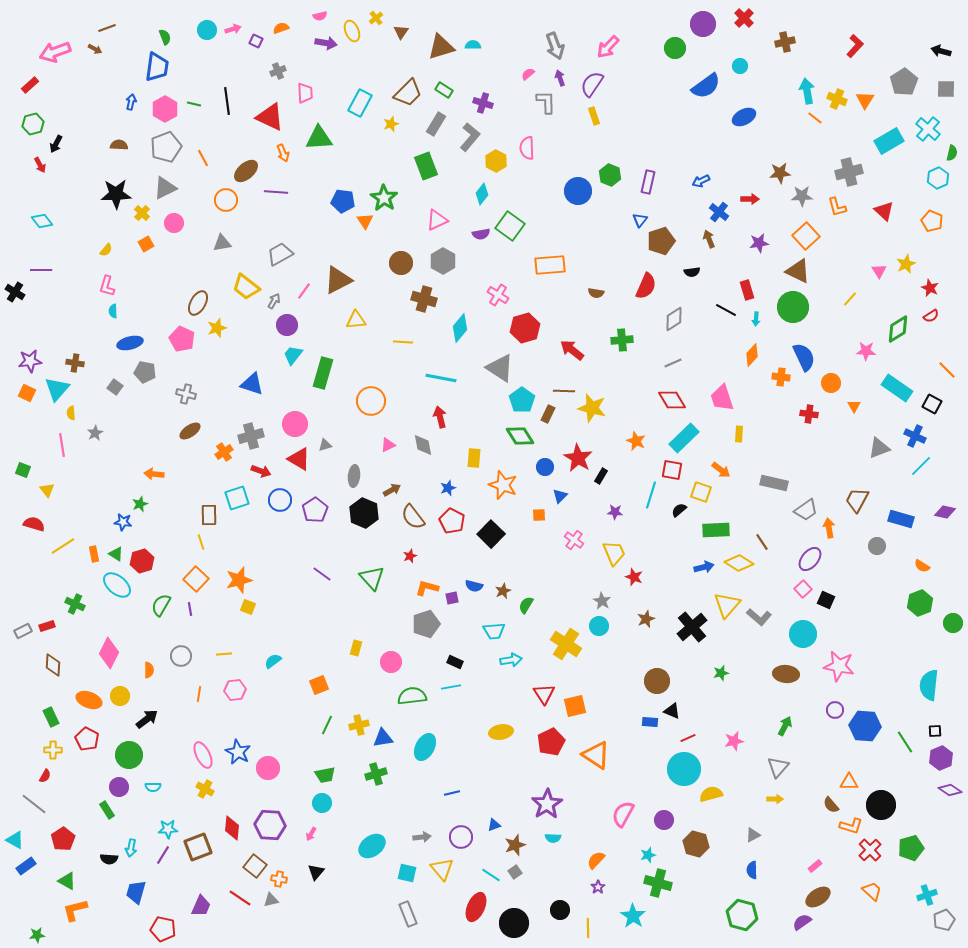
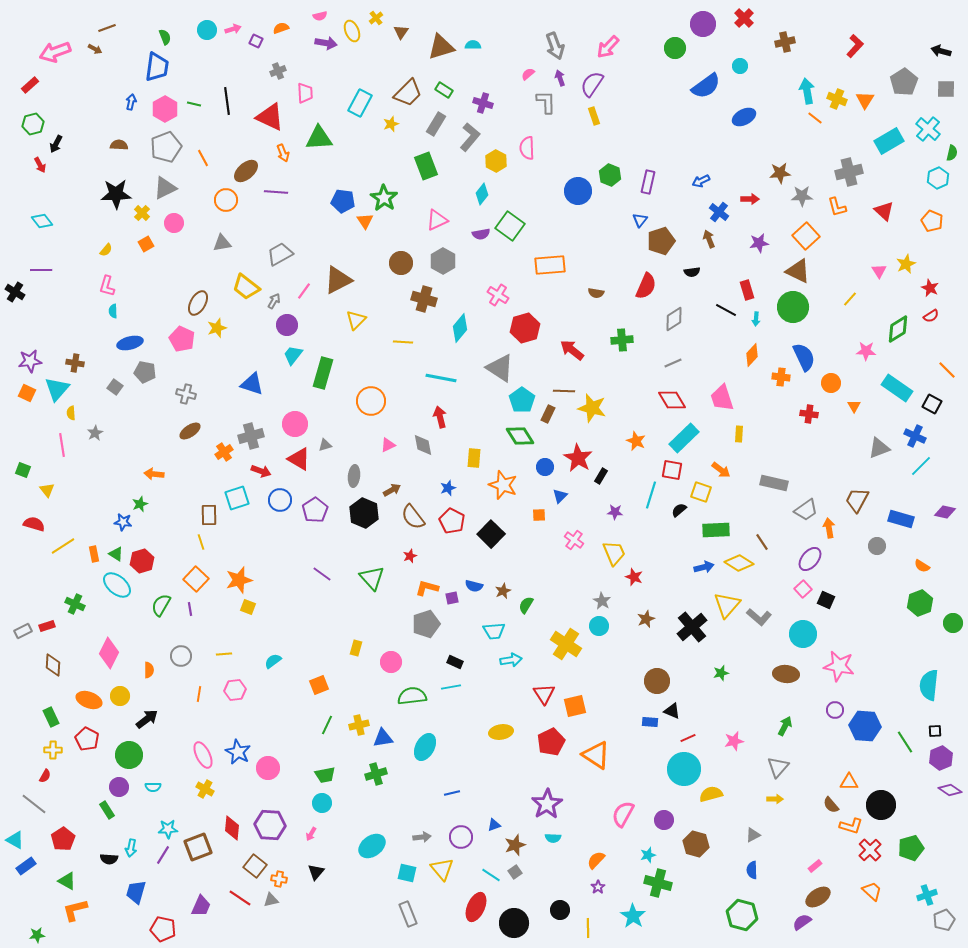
yellow triangle at (356, 320): rotated 40 degrees counterclockwise
